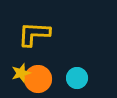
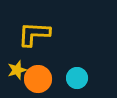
yellow star: moved 4 px left, 3 px up
